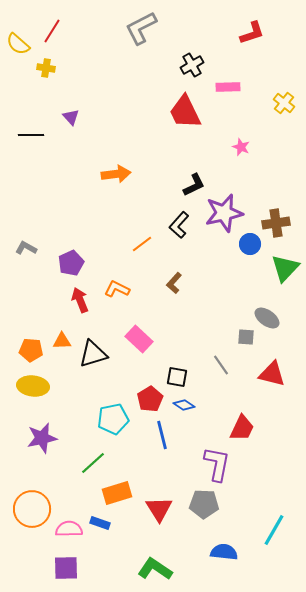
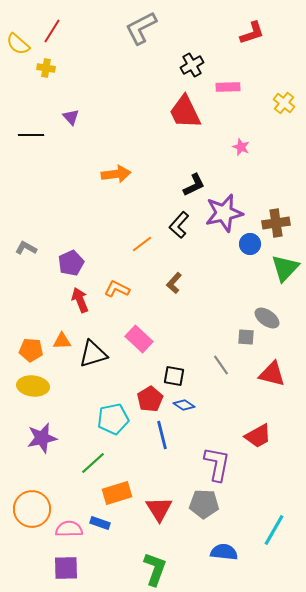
black square at (177, 377): moved 3 px left, 1 px up
red trapezoid at (242, 428): moved 16 px right, 8 px down; rotated 36 degrees clockwise
green L-shape at (155, 569): rotated 76 degrees clockwise
